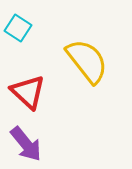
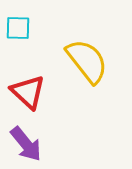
cyan square: rotated 32 degrees counterclockwise
